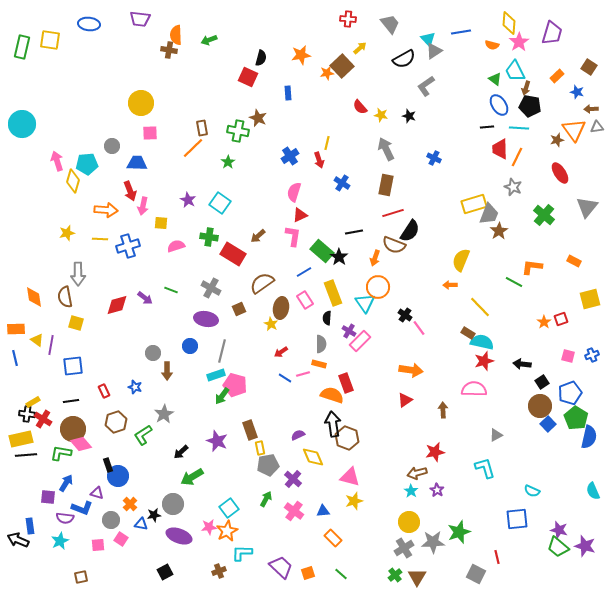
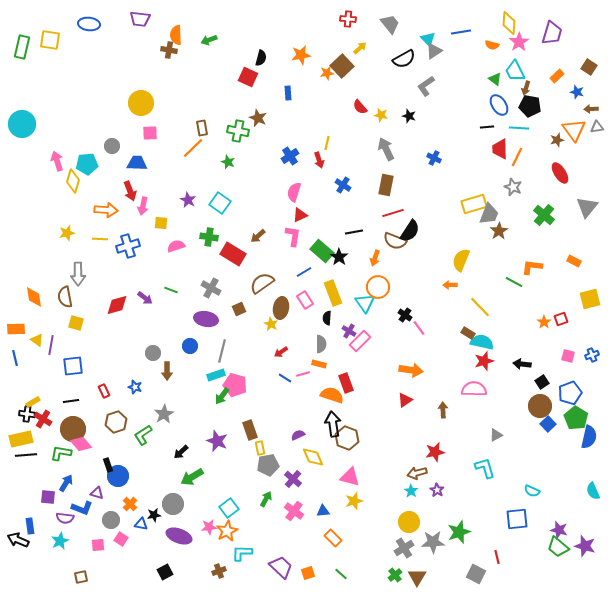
green star at (228, 162): rotated 16 degrees counterclockwise
blue cross at (342, 183): moved 1 px right, 2 px down
brown semicircle at (394, 245): moved 1 px right, 4 px up
